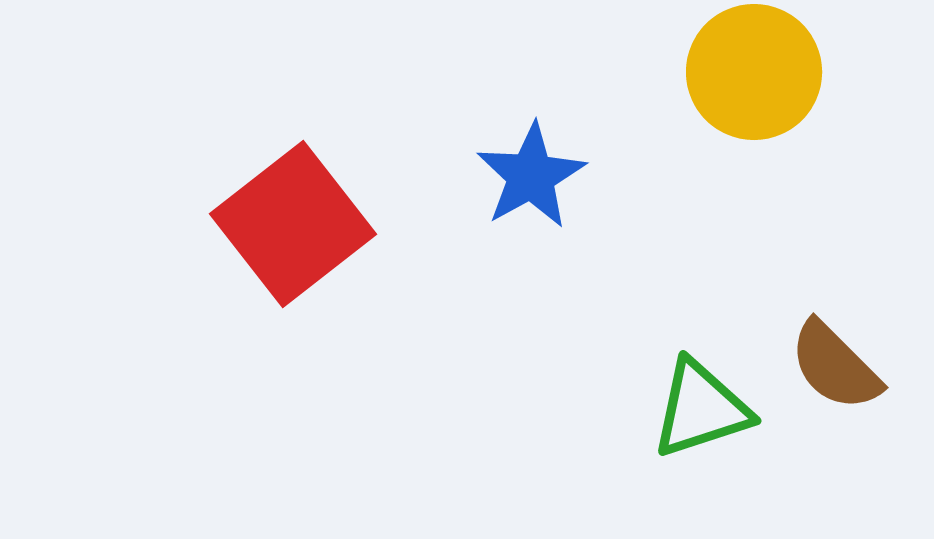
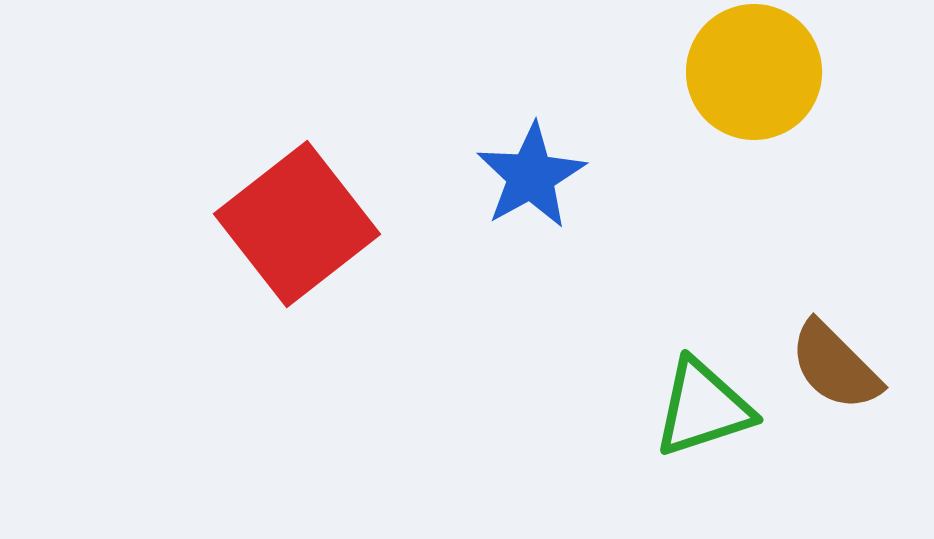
red square: moved 4 px right
green triangle: moved 2 px right, 1 px up
